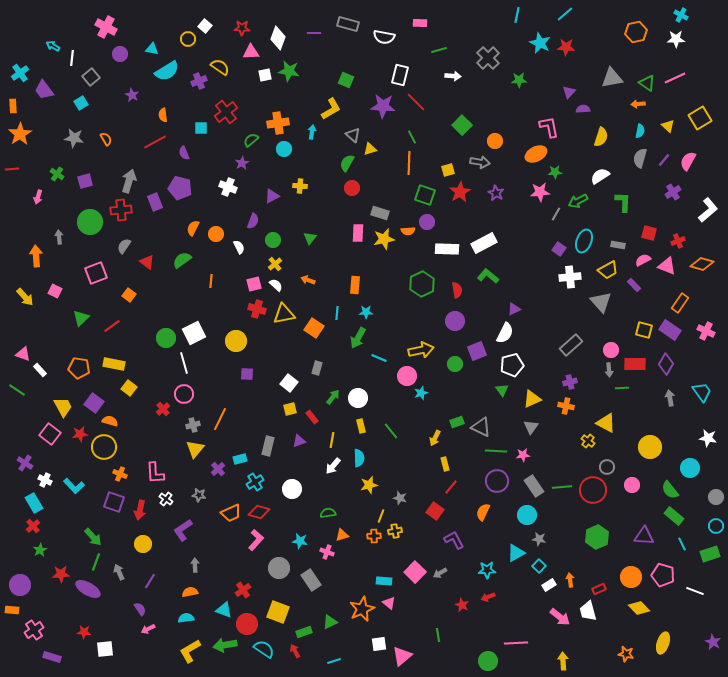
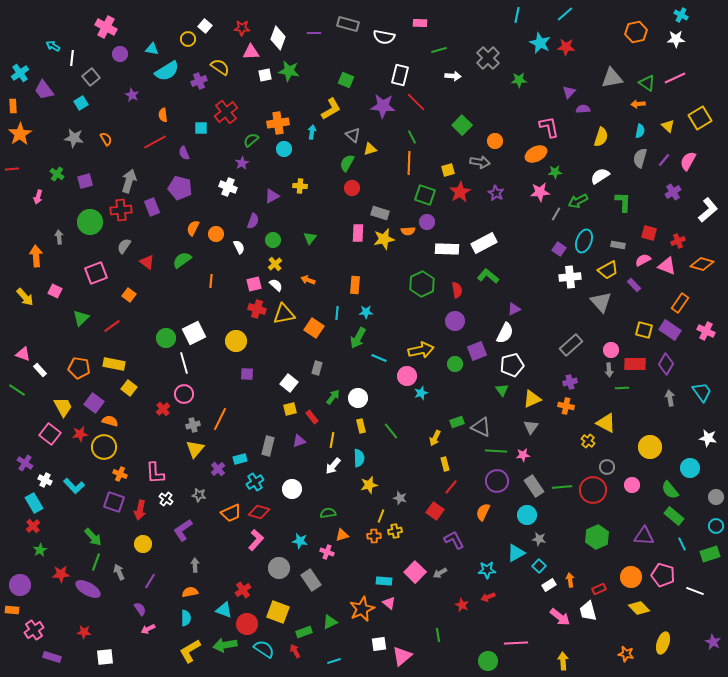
purple rectangle at (155, 202): moved 3 px left, 5 px down
cyan semicircle at (186, 618): rotated 98 degrees clockwise
white square at (105, 649): moved 8 px down
